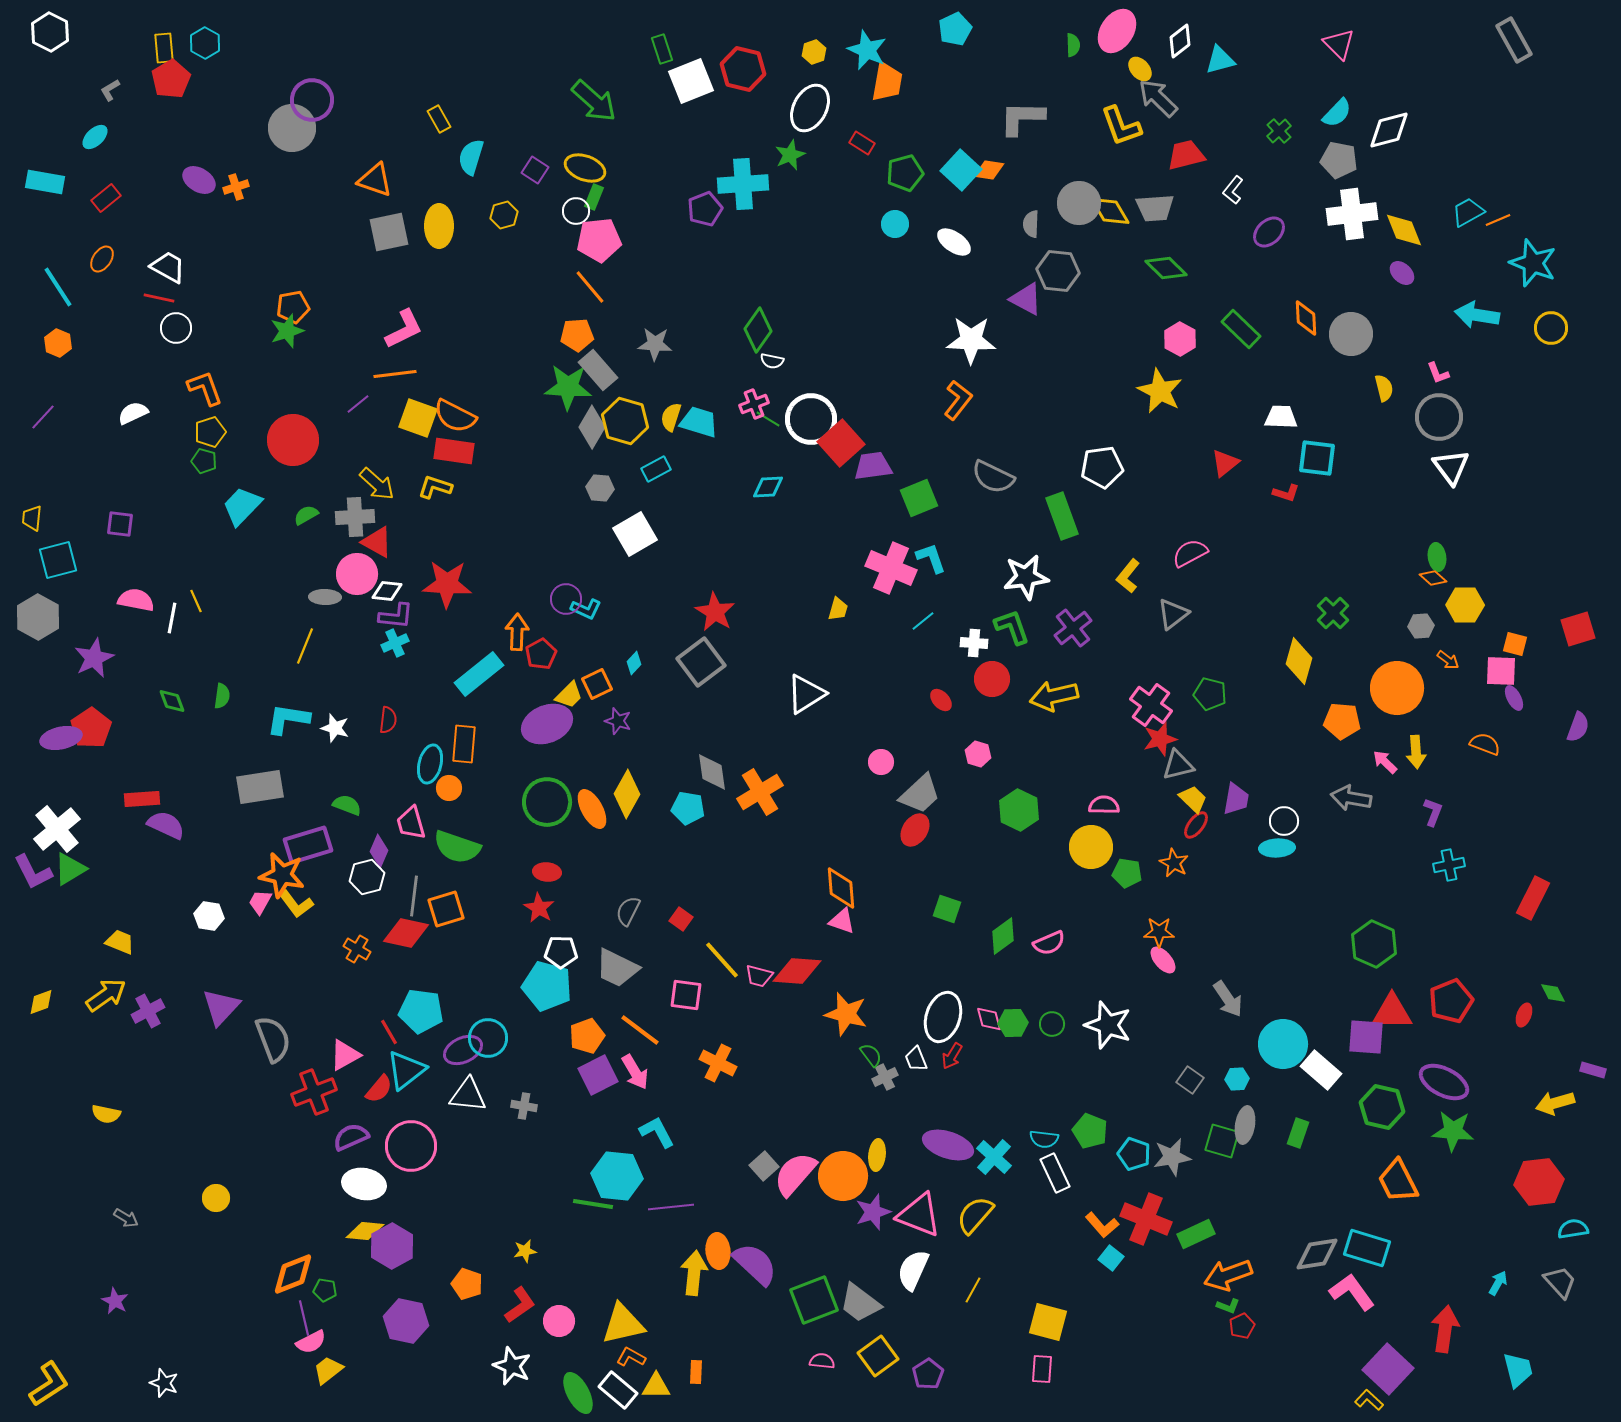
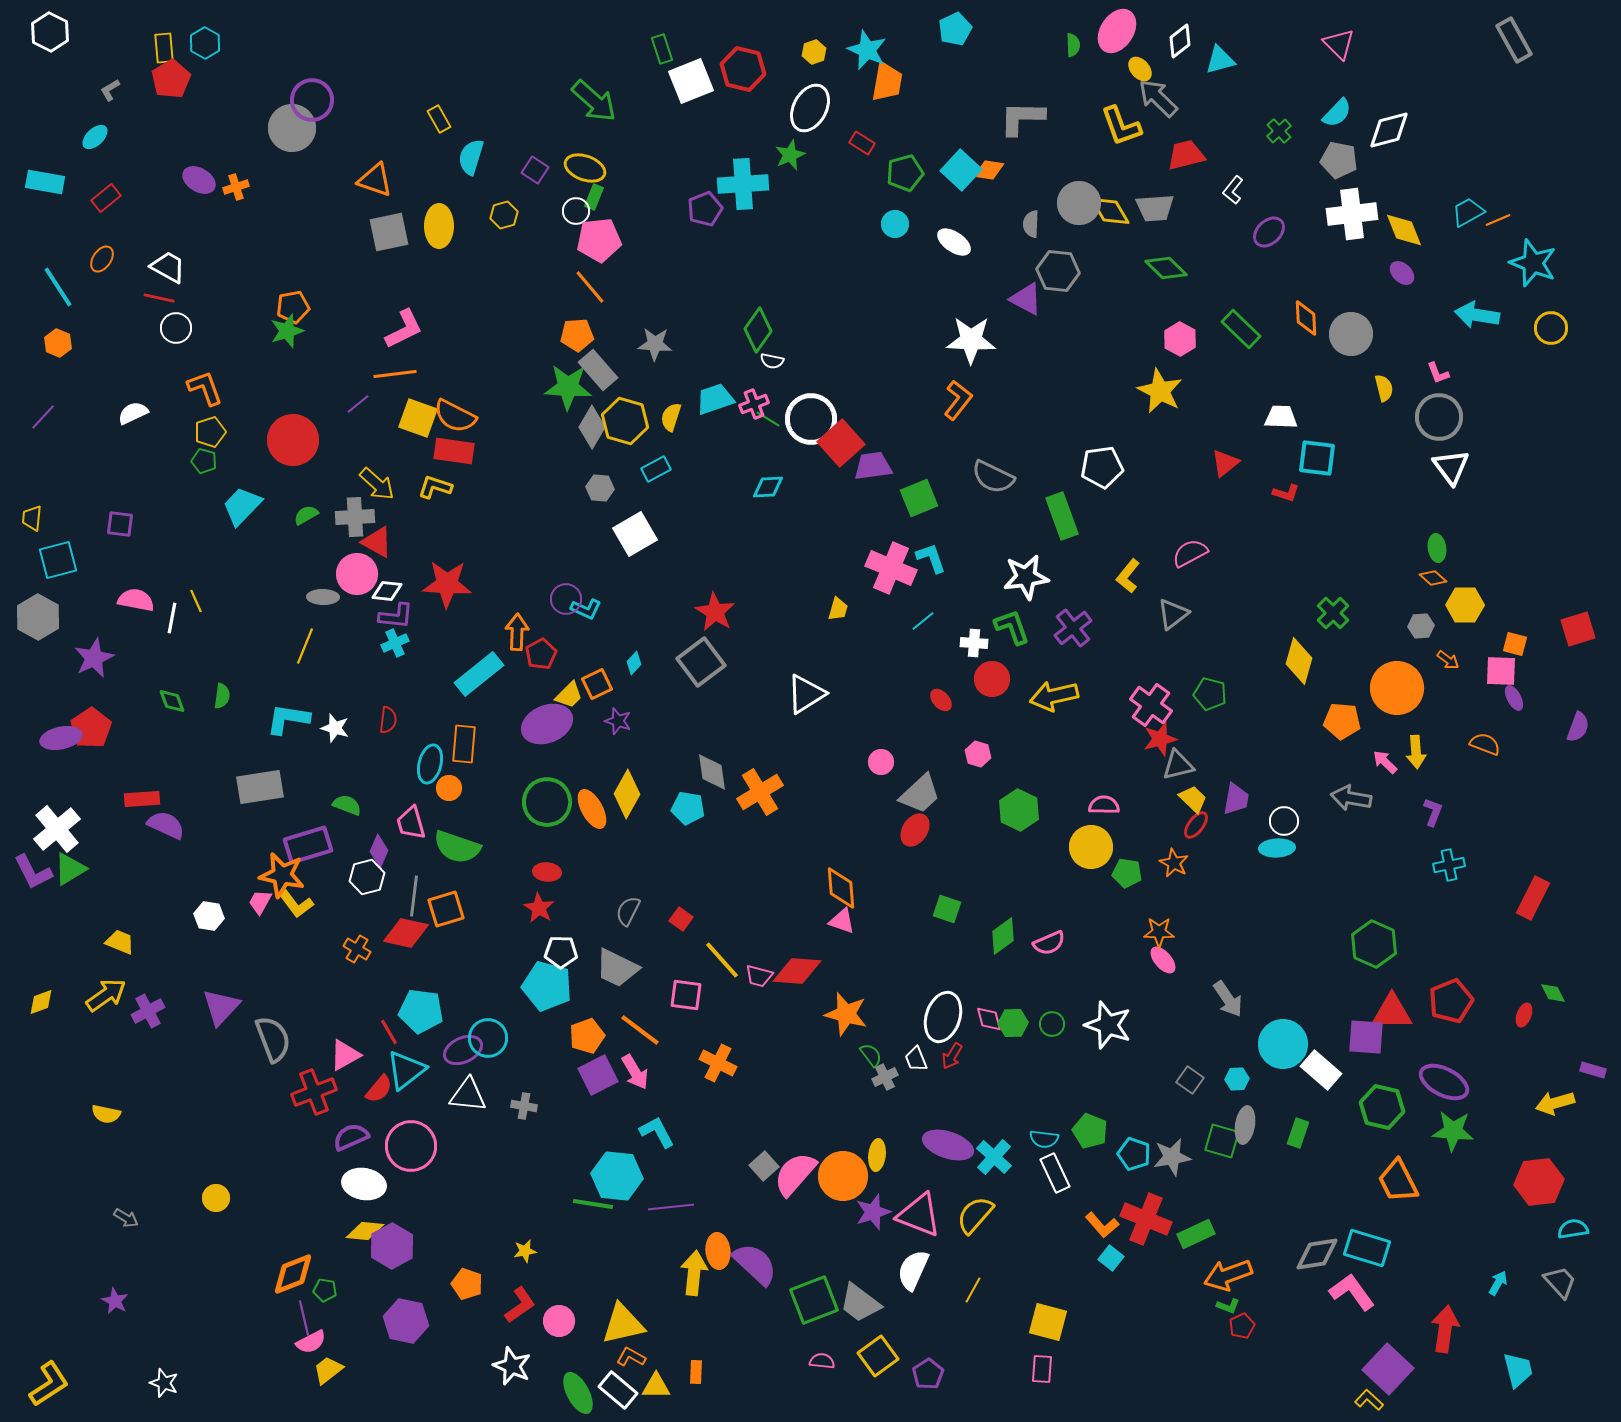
cyan trapezoid at (699, 422): moved 16 px right, 23 px up; rotated 36 degrees counterclockwise
green ellipse at (1437, 557): moved 9 px up
gray ellipse at (325, 597): moved 2 px left
